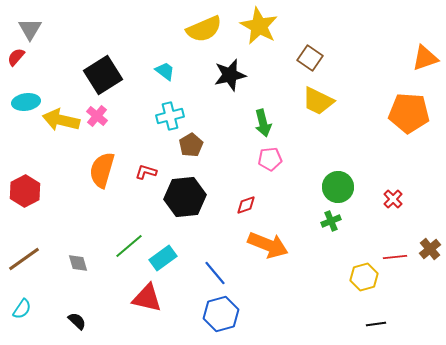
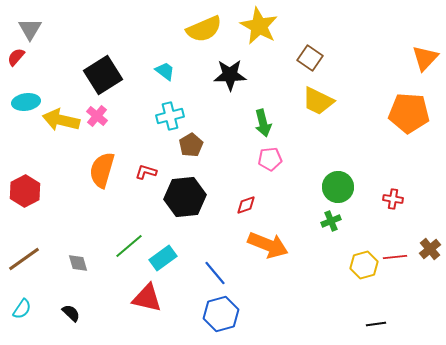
orange triangle: rotated 28 degrees counterclockwise
black star: rotated 12 degrees clockwise
red cross: rotated 36 degrees counterclockwise
yellow hexagon: moved 12 px up
black semicircle: moved 6 px left, 8 px up
